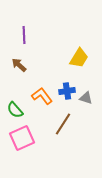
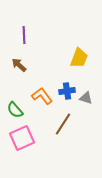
yellow trapezoid: rotated 10 degrees counterclockwise
